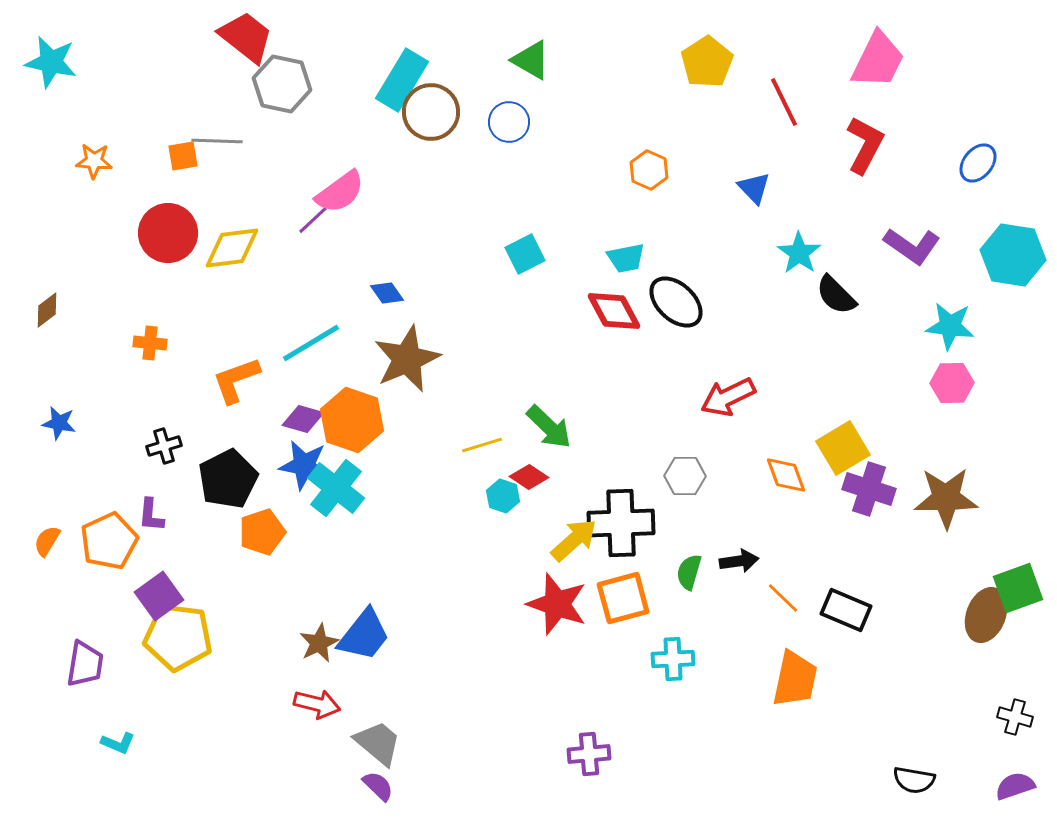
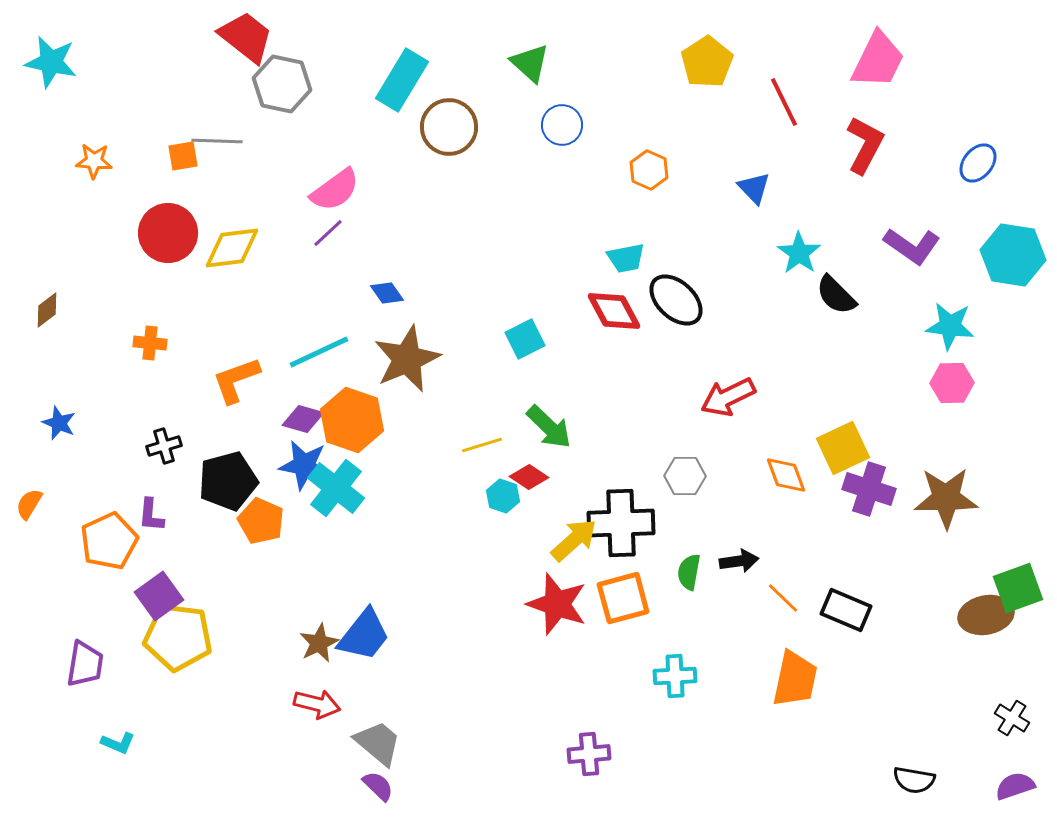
green triangle at (531, 60): moved 1 px left, 3 px down; rotated 12 degrees clockwise
brown circle at (431, 112): moved 18 px right, 15 px down
blue circle at (509, 122): moved 53 px right, 3 px down
pink semicircle at (340, 192): moved 5 px left, 2 px up
purple line at (313, 220): moved 15 px right, 13 px down
cyan square at (525, 254): moved 85 px down
black ellipse at (676, 302): moved 2 px up
cyan line at (311, 343): moved 8 px right, 9 px down; rotated 6 degrees clockwise
blue star at (59, 423): rotated 12 degrees clockwise
yellow square at (843, 448): rotated 6 degrees clockwise
black pentagon at (228, 479): moved 2 px down; rotated 12 degrees clockwise
orange pentagon at (262, 532): moved 1 px left, 11 px up; rotated 30 degrees counterclockwise
orange semicircle at (47, 541): moved 18 px left, 37 px up
green semicircle at (689, 572): rotated 6 degrees counterclockwise
brown ellipse at (986, 615): rotated 58 degrees clockwise
cyan cross at (673, 659): moved 2 px right, 17 px down
black cross at (1015, 717): moved 3 px left, 1 px down; rotated 16 degrees clockwise
